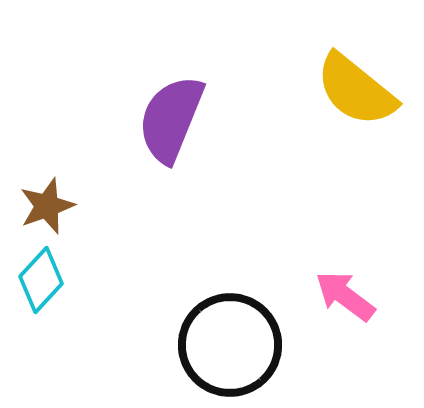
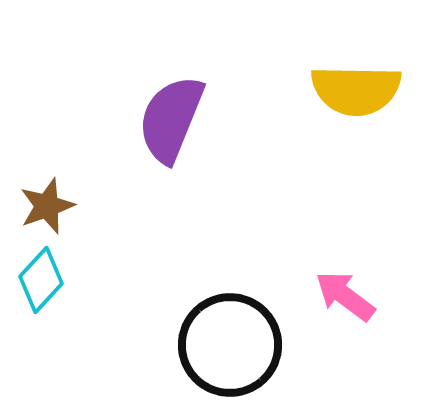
yellow semicircle: rotated 38 degrees counterclockwise
